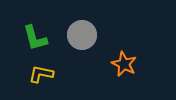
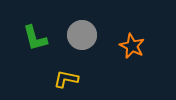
orange star: moved 8 px right, 18 px up
yellow L-shape: moved 25 px right, 5 px down
